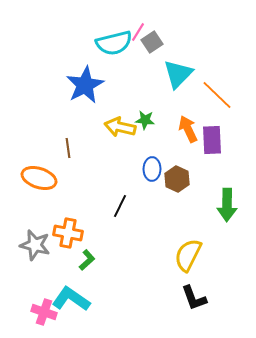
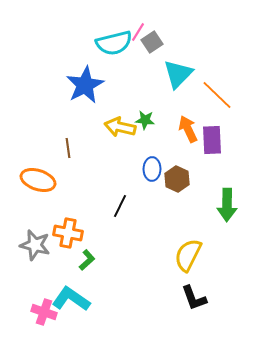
orange ellipse: moved 1 px left, 2 px down
